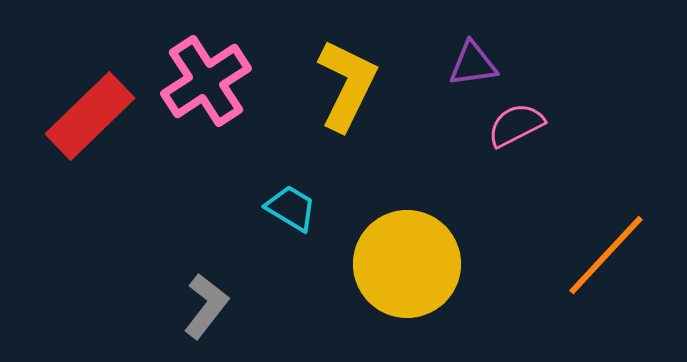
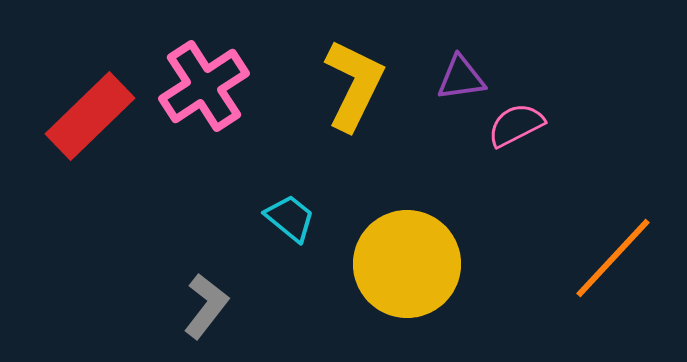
purple triangle: moved 12 px left, 14 px down
pink cross: moved 2 px left, 5 px down
yellow L-shape: moved 7 px right
cyan trapezoid: moved 1 px left, 10 px down; rotated 8 degrees clockwise
orange line: moved 7 px right, 3 px down
